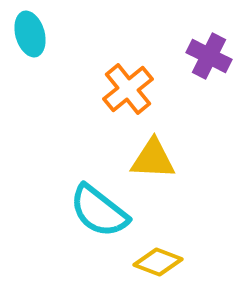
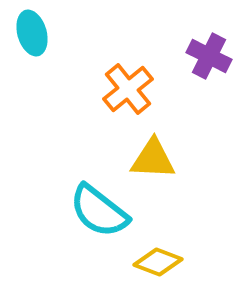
cyan ellipse: moved 2 px right, 1 px up
